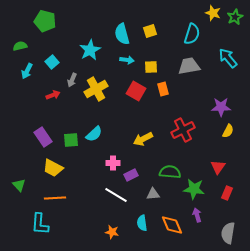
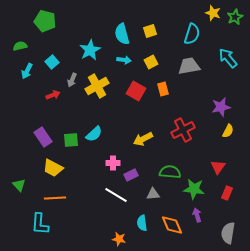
cyan arrow at (127, 60): moved 3 px left
yellow square at (151, 67): moved 5 px up; rotated 24 degrees counterclockwise
yellow cross at (96, 89): moved 1 px right, 3 px up
purple star at (221, 107): rotated 12 degrees counterclockwise
orange star at (112, 232): moved 7 px right, 7 px down
